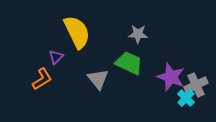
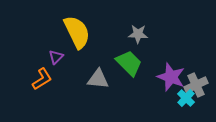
green trapezoid: rotated 20 degrees clockwise
gray triangle: rotated 45 degrees counterclockwise
